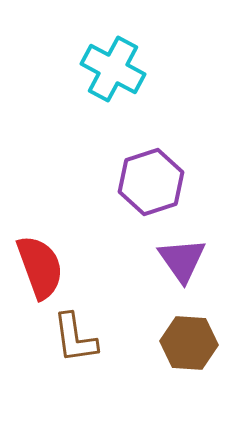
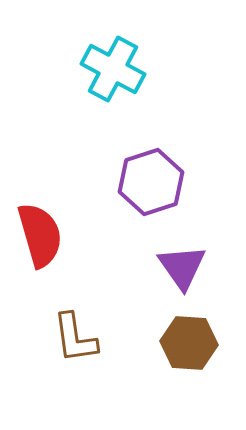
purple triangle: moved 7 px down
red semicircle: moved 32 px up; rotated 4 degrees clockwise
